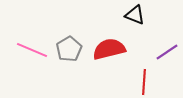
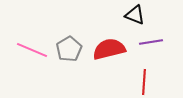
purple line: moved 16 px left, 10 px up; rotated 25 degrees clockwise
